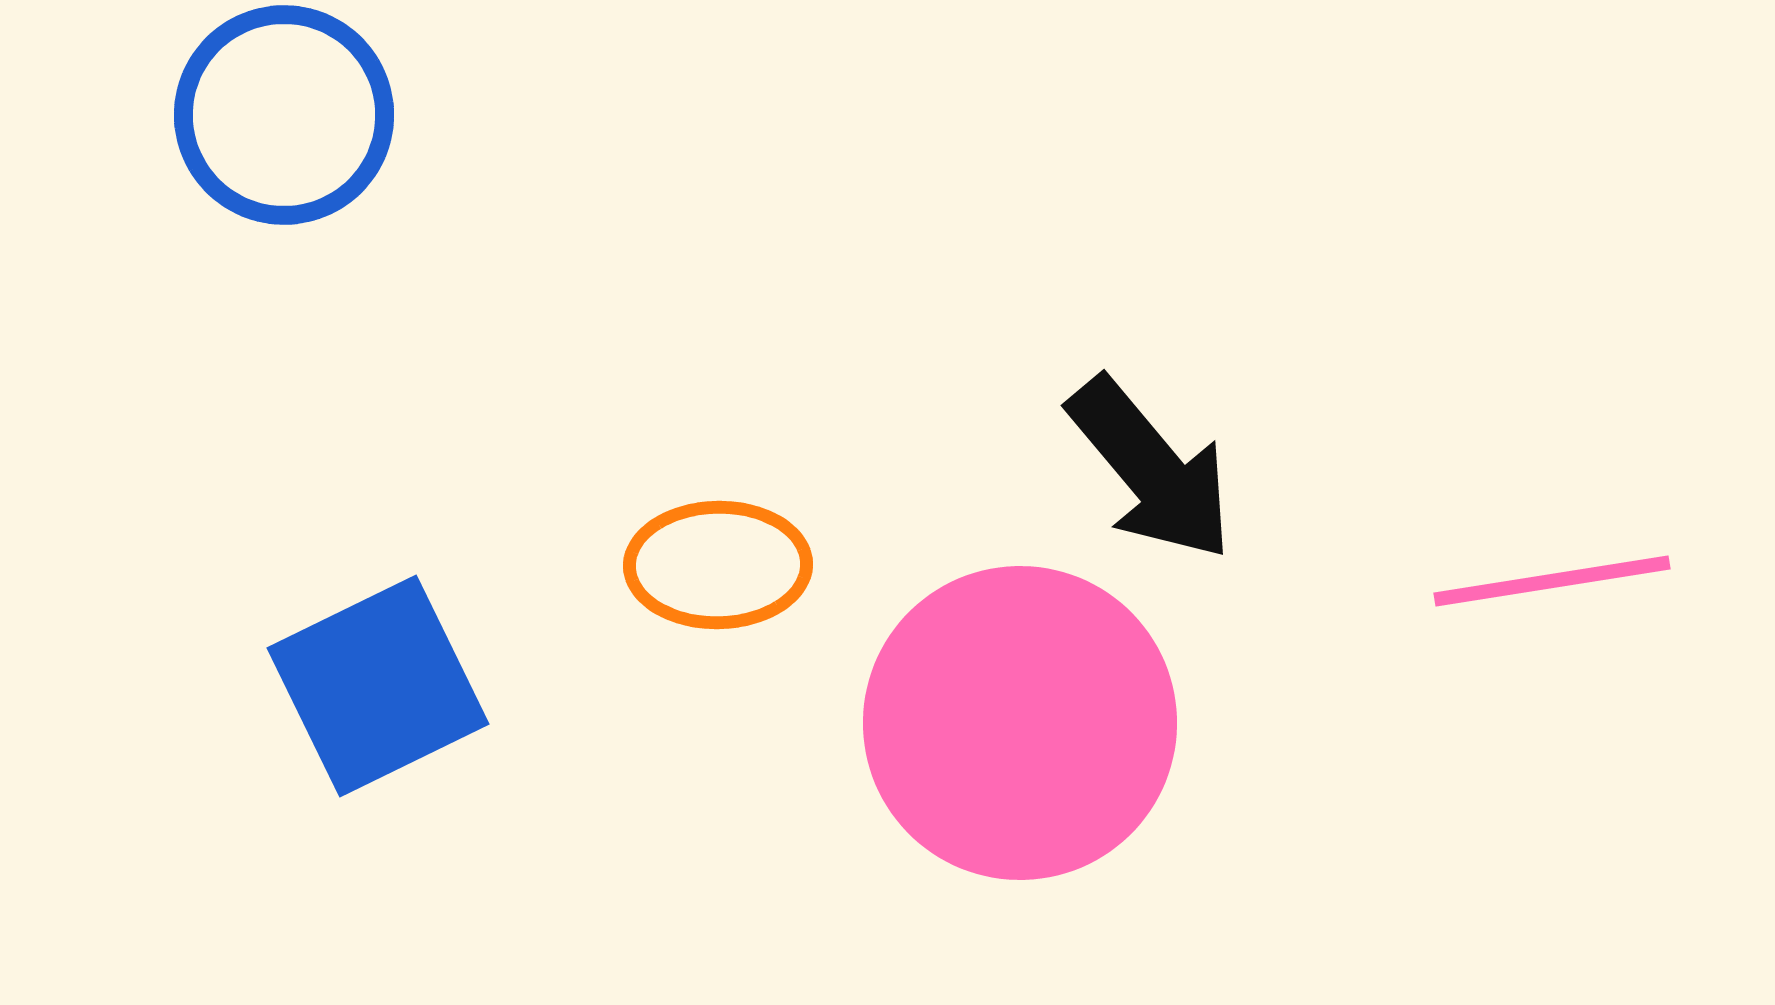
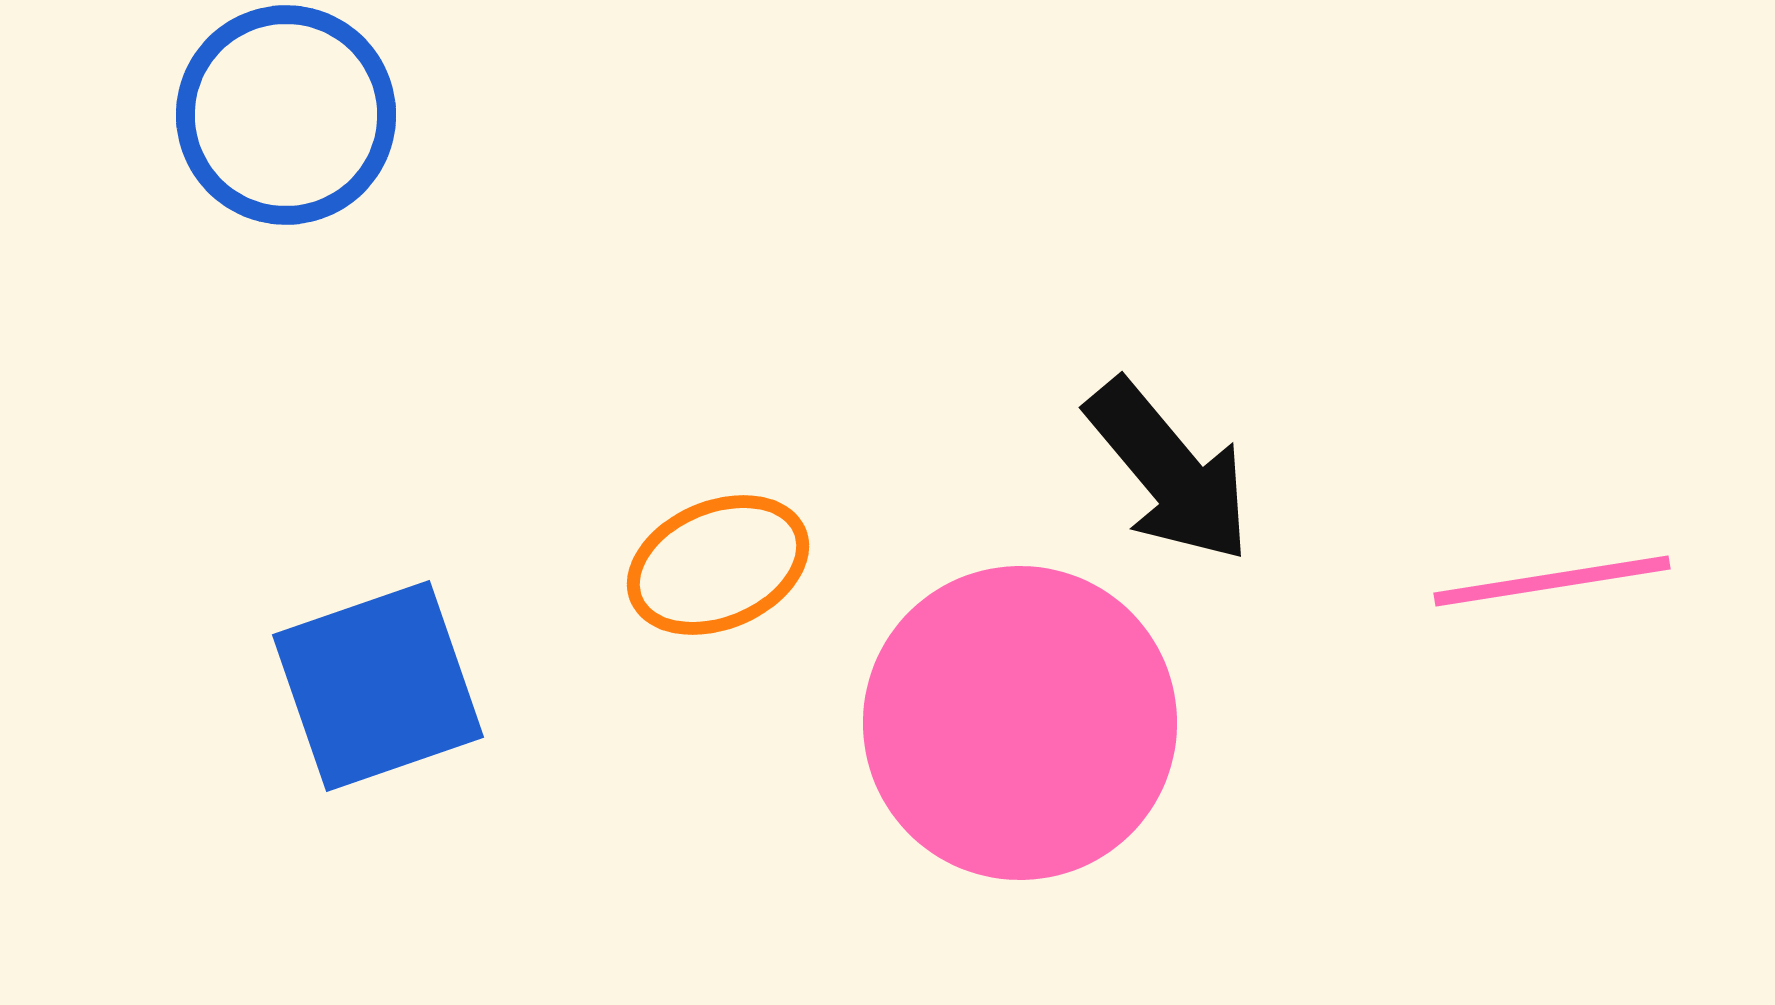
blue circle: moved 2 px right
black arrow: moved 18 px right, 2 px down
orange ellipse: rotated 22 degrees counterclockwise
blue square: rotated 7 degrees clockwise
